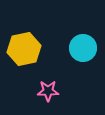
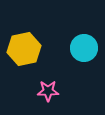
cyan circle: moved 1 px right
